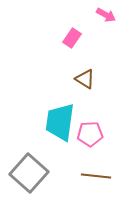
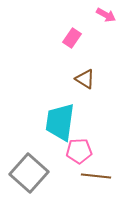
pink pentagon: moved 11 px left, 17 px down
